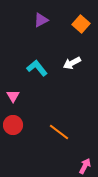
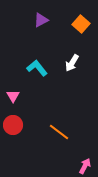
white arrow: rotated 30 degrees counterclockwise
